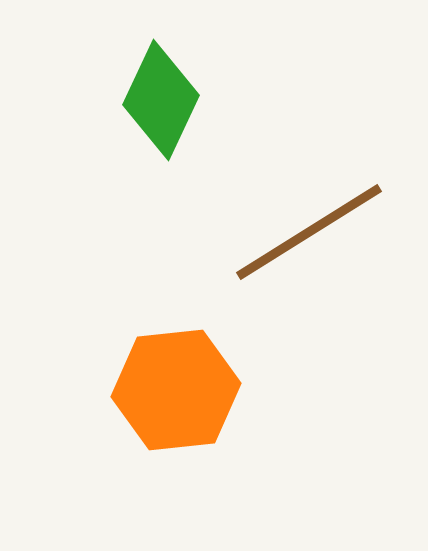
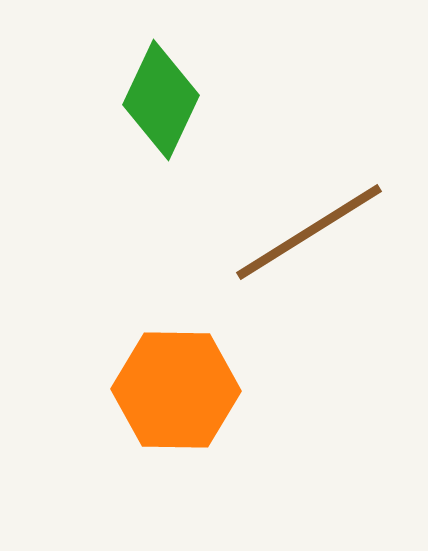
orange hexagon: rotated 7 degrees clockwise
